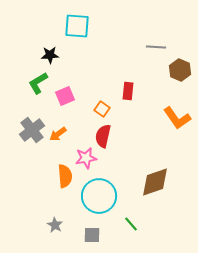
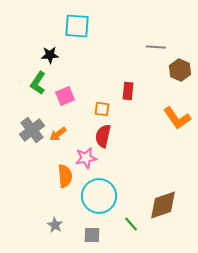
green L-shape: rotated 25 degrees counterclockwise
orange square: rotated 28 degrees counterclockwise
brown diamond: moved 8 px right, 23 px down
